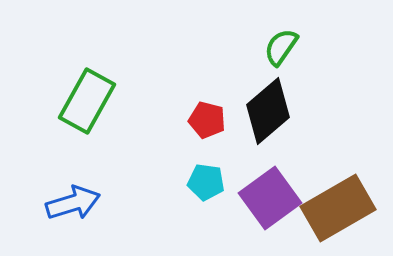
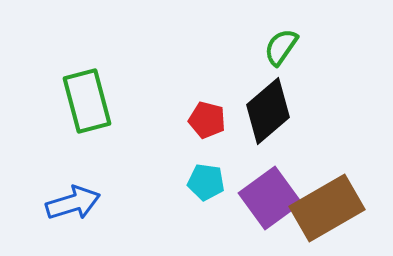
green rectangle: rotated 44 degrees counterclockwise
brown rectangle: moved 11 px left
